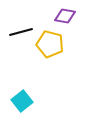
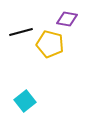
purple diamond: moved 2 px right, 3 px down
cyan square: moved 3 px right
